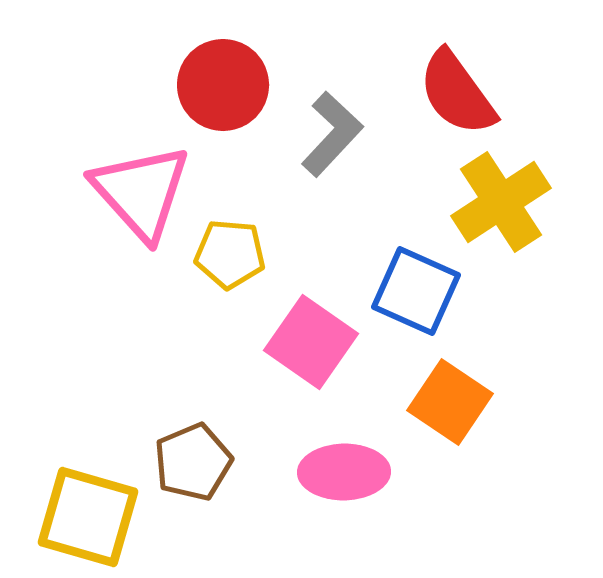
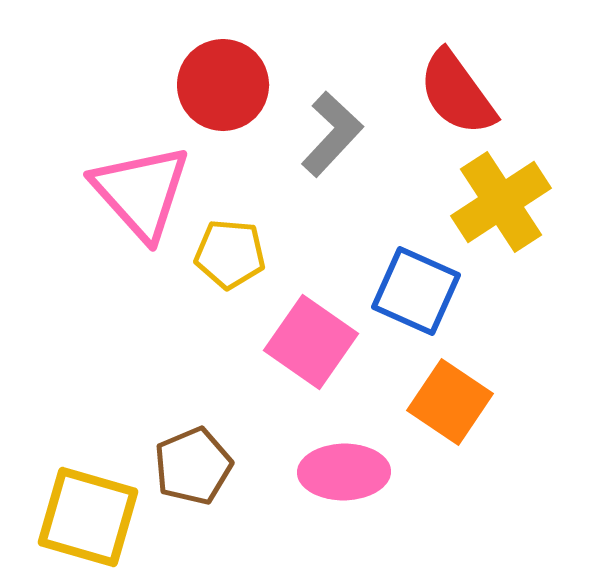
brown pentagon: moved 4 px down
